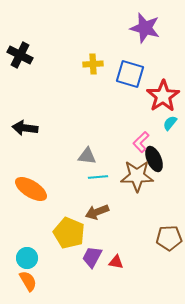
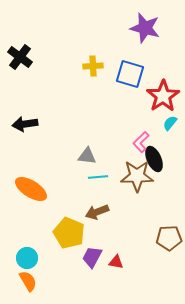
black cross: moved 2 px down; rotated 10 degrees clockwise
yellow cross: moved 2 px down
black arrow: moved 4 px up; rotated 15 degrees counterclockwise
